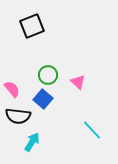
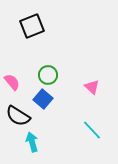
pink triangle: moved 14 px right, 5 px down
pink semicircle: moved 7 px up
black semicircle: rotated 25 degrees clockwise
cyan arrow: rotated 48 degrees counterclockwise
